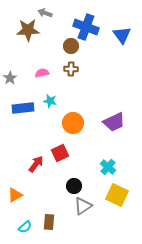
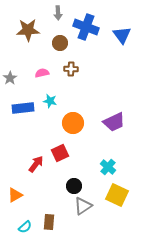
gray arrow: moved 13 px right; rotated 112 degrees counterclockwise
brown circle: moved 11 px left, 3 px up
